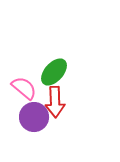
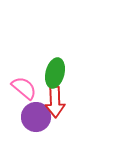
green ellipse: moved 1 px right, 1 px down; rotated 28 degrees counterclockwise
purple circle: moved 2 px right
